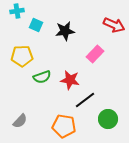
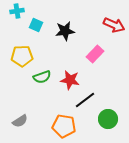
gray semicircle: rotated 14 degrees clockwise
